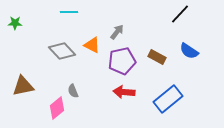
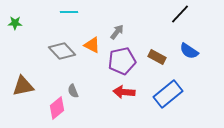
blue rectangle: moved 5 px up
